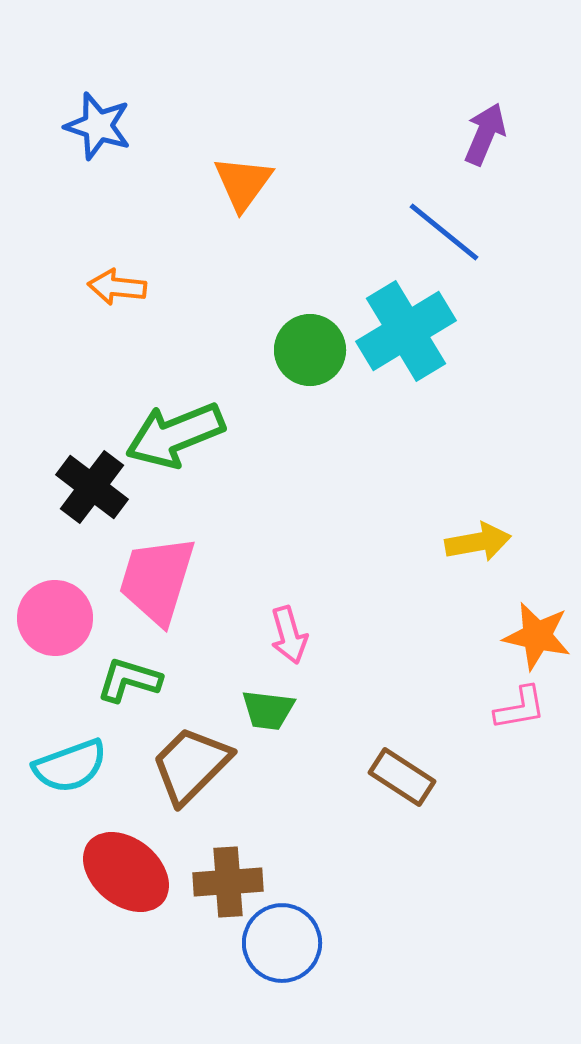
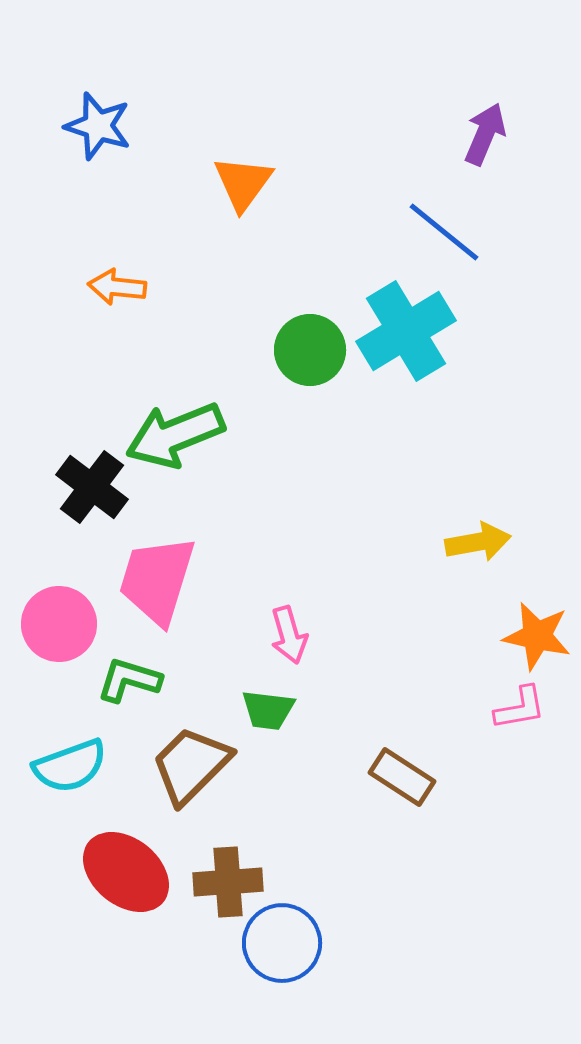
pink circle: moved 4 px right, 6 px down
